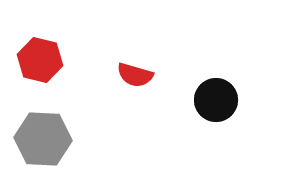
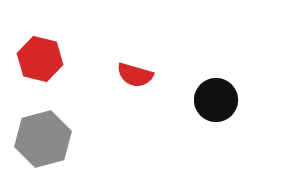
red hexagon: moved 1 px up
gray hexagon: rotated 18 degrees counterclockwise
